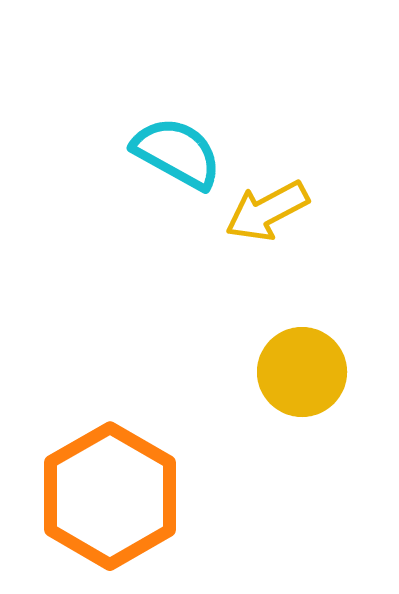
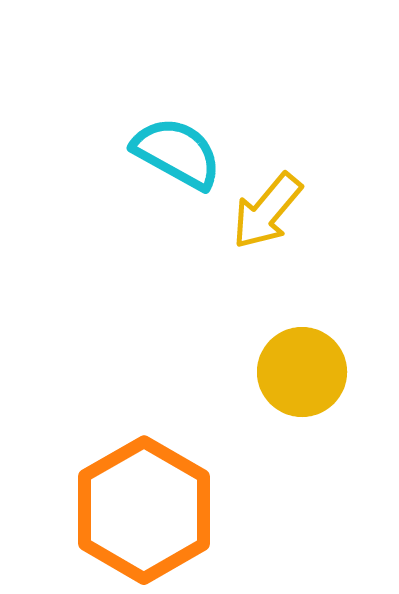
yellow arrow: rotated 22 degrees counterclockwise
orange hexagon: moved 34 px right, 14 px down
